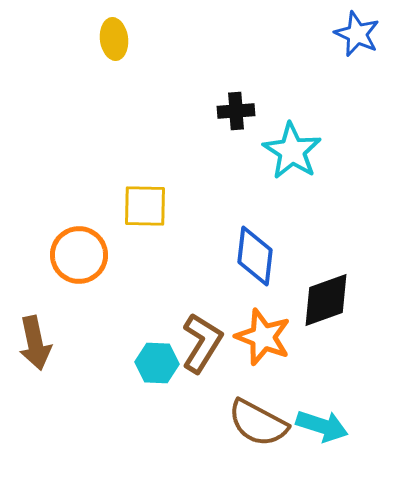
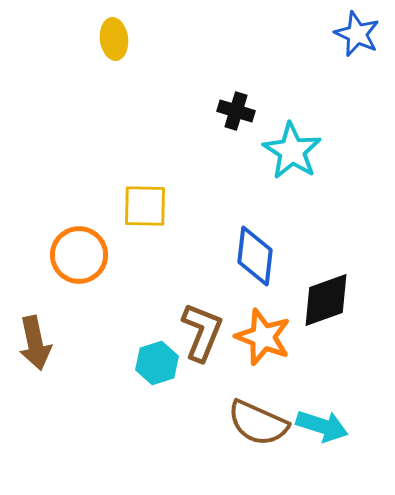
black cross: rotated 21 degrees clockwise
brown L-shape: moved 11 px up; rotated 10 degrees counterclockwise
cyan hexagon: rotated 21 degrees counterclockwise
brown semicircle: rotated 4 degrees counterclockwise
